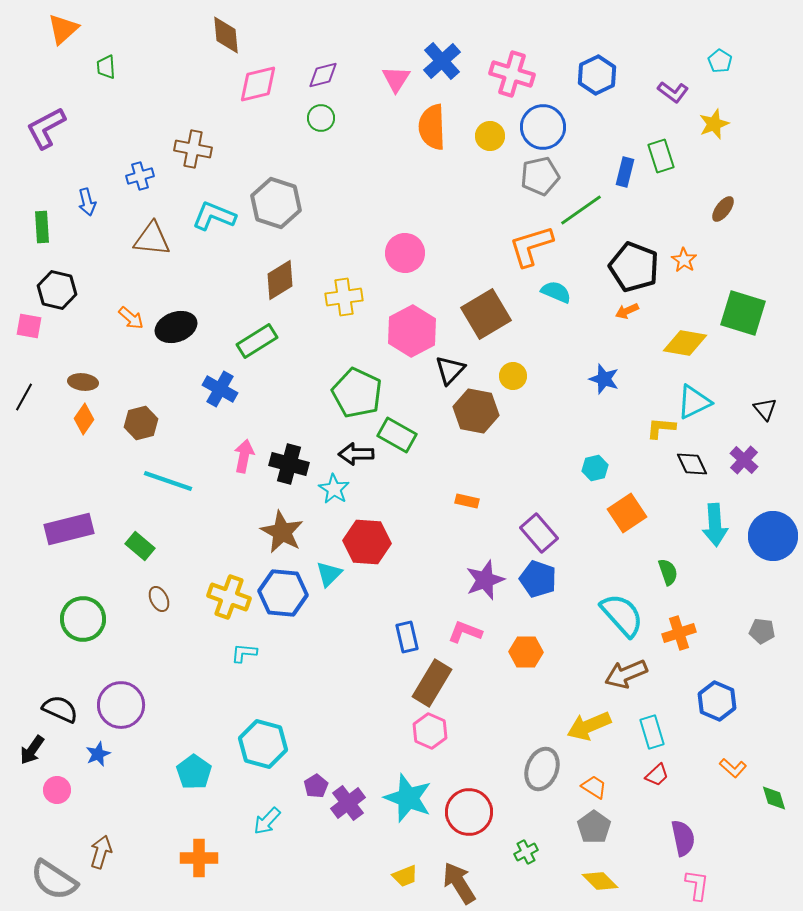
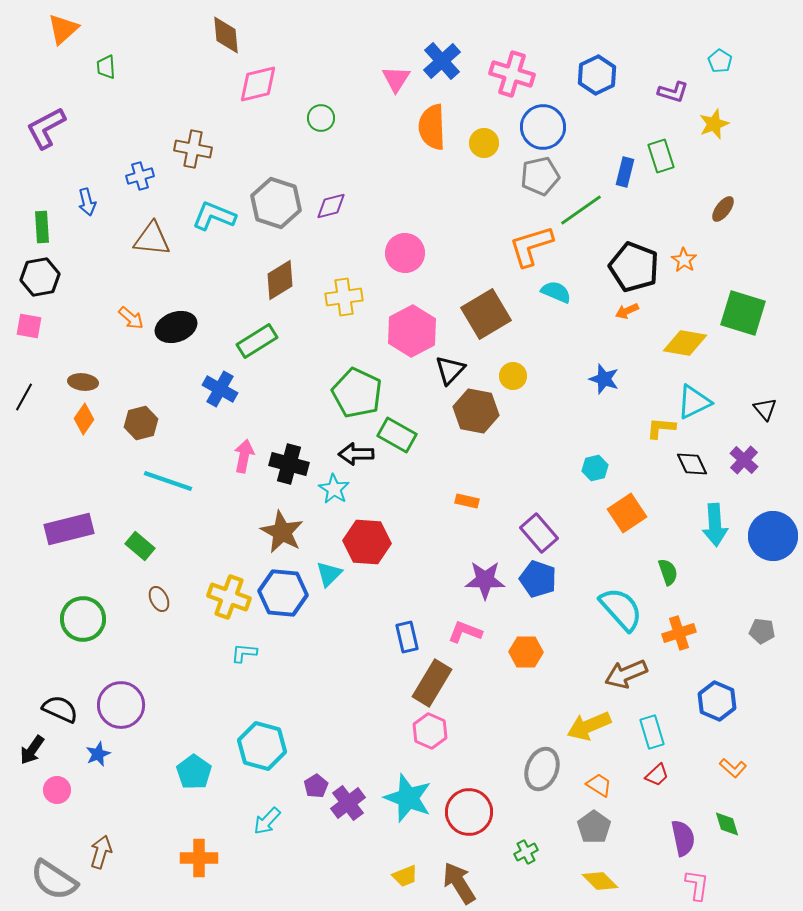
purple diamond at (323, 75): moved 8 px right, 131 px down
purple L-shape at (673, 92): rotated 20 degrees counterclockwise
yellow circle at (490, 136): moved 6 px left, 7 px down
black hexagon at (57, 290): moved 17 px left, 13 px up; rotated 24 degrees counterclockwise
purple star at (485, 580): rotated 21 degrees clockwise
cyan semicircle at (622, 615): moved 1 px left, 6 px up
cyan hexagon at (263, 744): moved 1 px left, 2 px down
orange trapezoid at (594, 787): moved 5 px right, 2 px up
green diamond at (774, 798): moved 47 px left, 26 px down
